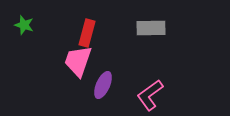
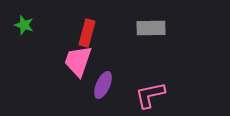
pink L-shape: rotated 24 degrees clockwise
